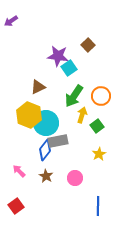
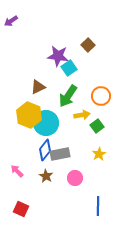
green arrow: moved 6 px left
yellow arrow: rotated 63 degrees clockwise
gray rectangle: moved 2 px right, 13 px down
pink arrow: moved 2 px left
red square: moved 5 px right, 3 px down; rotated 28 degrees counterclockwise
